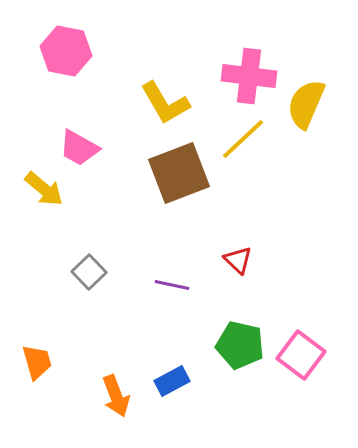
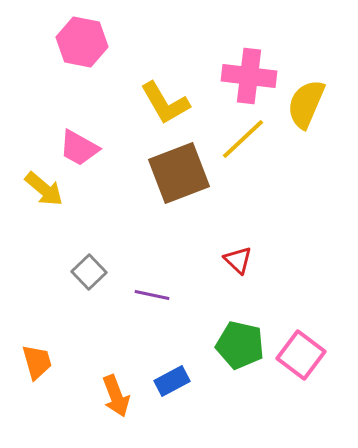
pink hexagon: moved 16 px right, 9 px up
purple line: moved 20 px left, 10 px down
